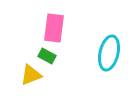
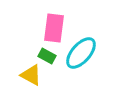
cyan ellipse: moved 28 px left; rotated 28 degrees clockwise
yellow triangle: rotated 50 degrees clockwise
